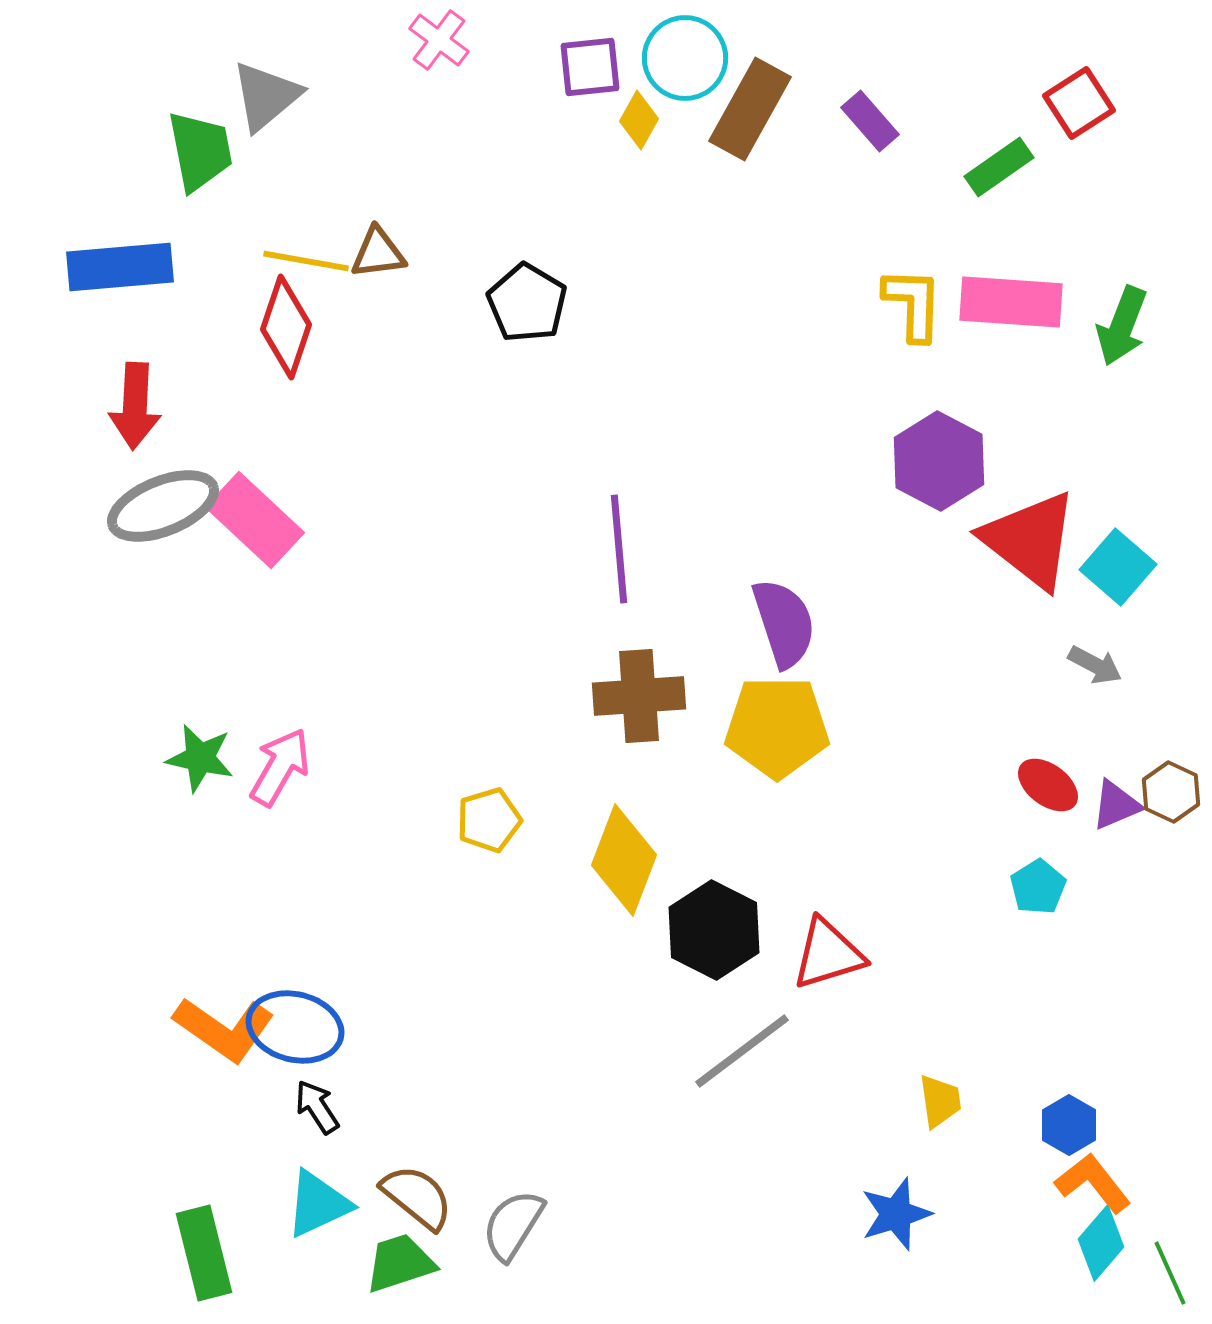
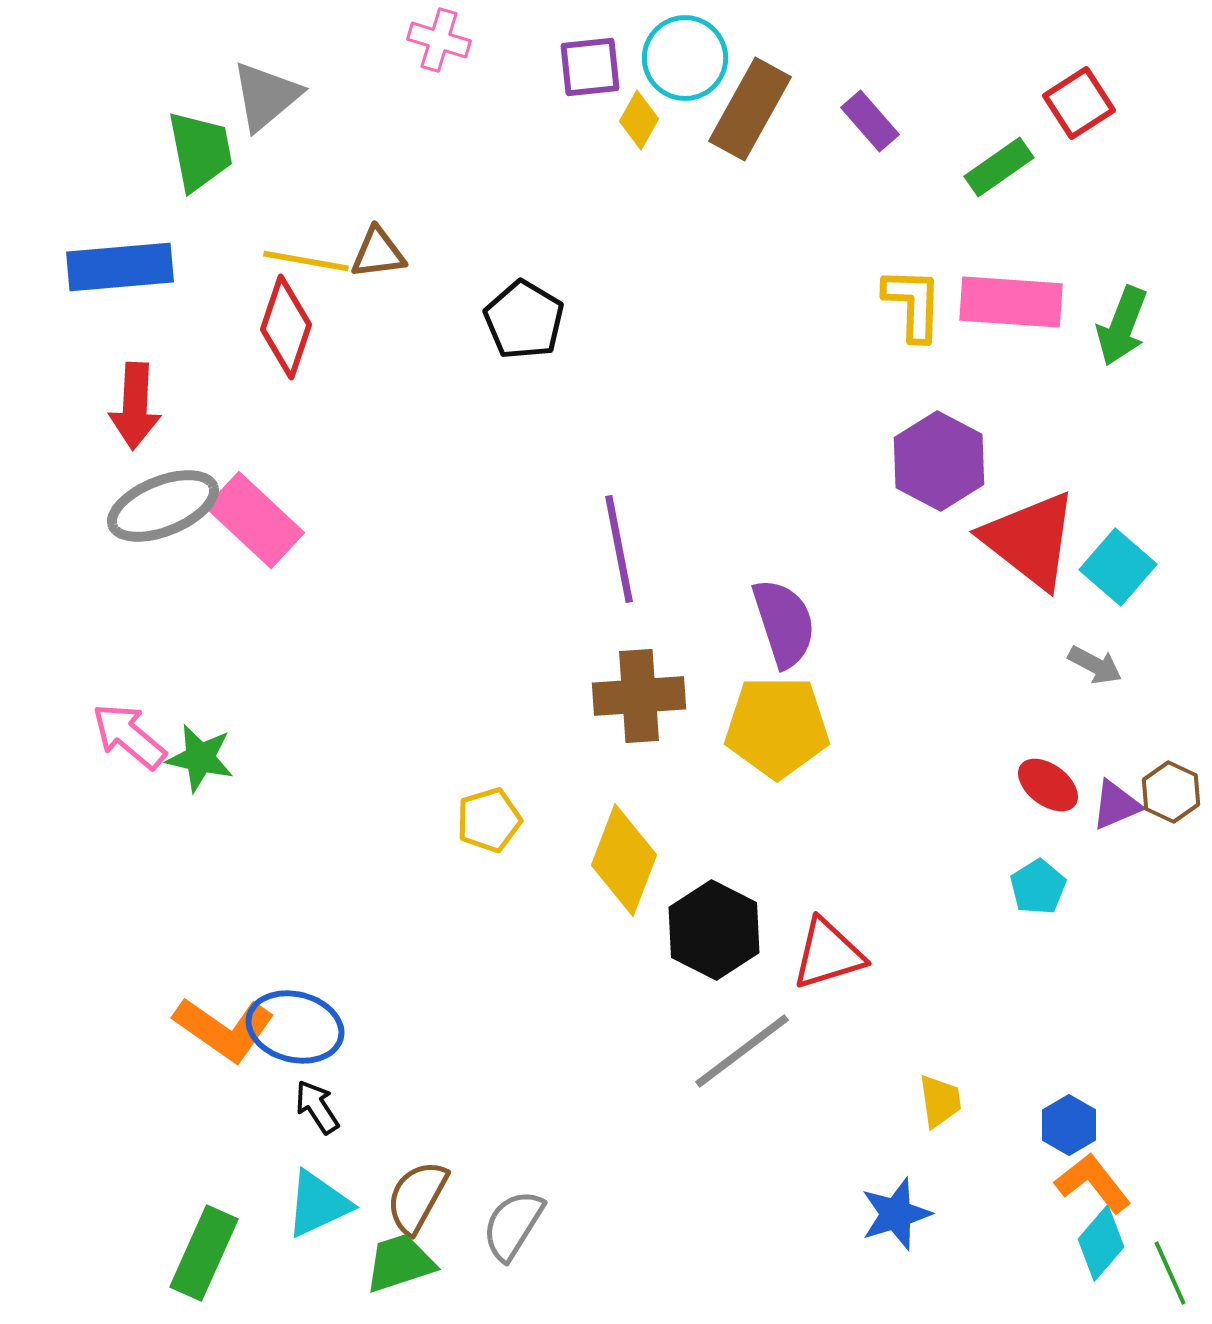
pink cross at (439, 40): rotated 20 degrees counterclockwise
black pentagon at (527, 303): moved 3 px left, 17 px down
purple line at (619, 549): rotated 6 degrees counterclockwise
pink arrow at (280, 767): moved 151 px left, 31 px up; rotated 80 degrees counterclockwise
brown semicircle at (417, 1197): rotated 100 degrees counterclockwise
green rectangle at (204, 1253): rotated 38 degrees clockwise
